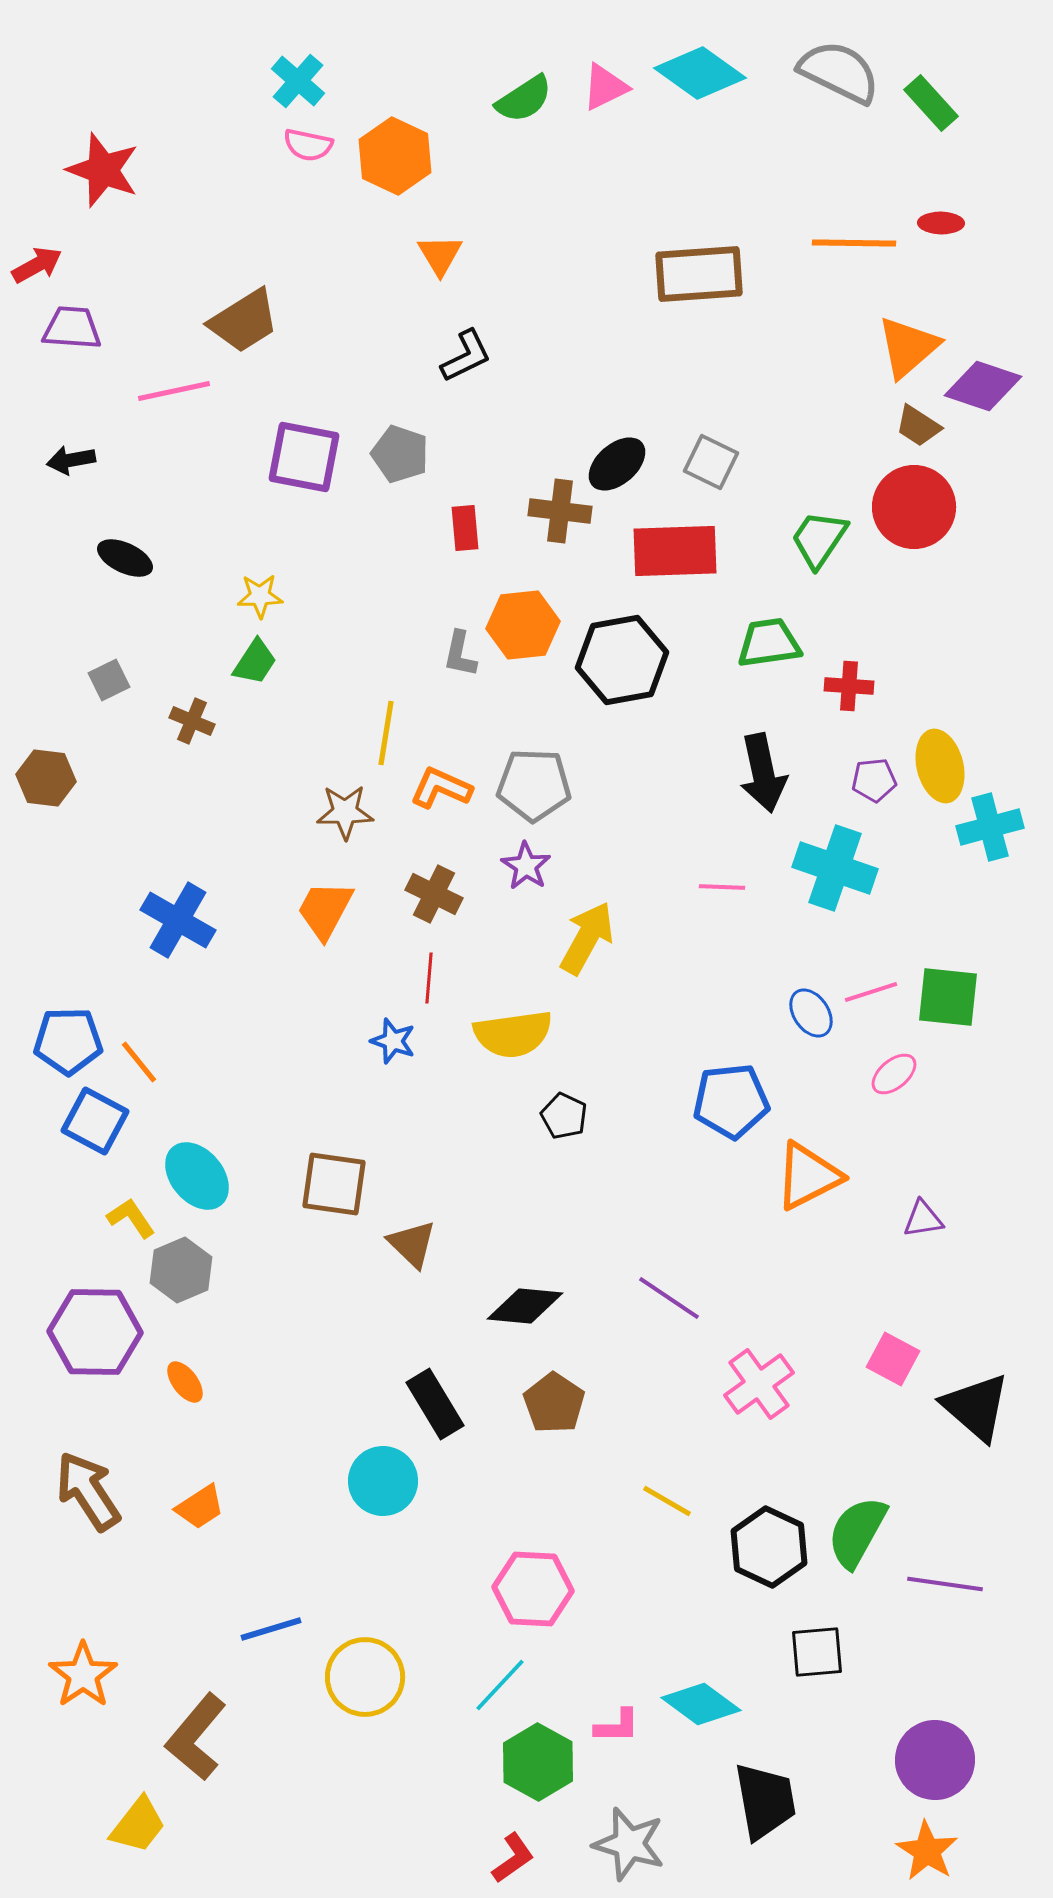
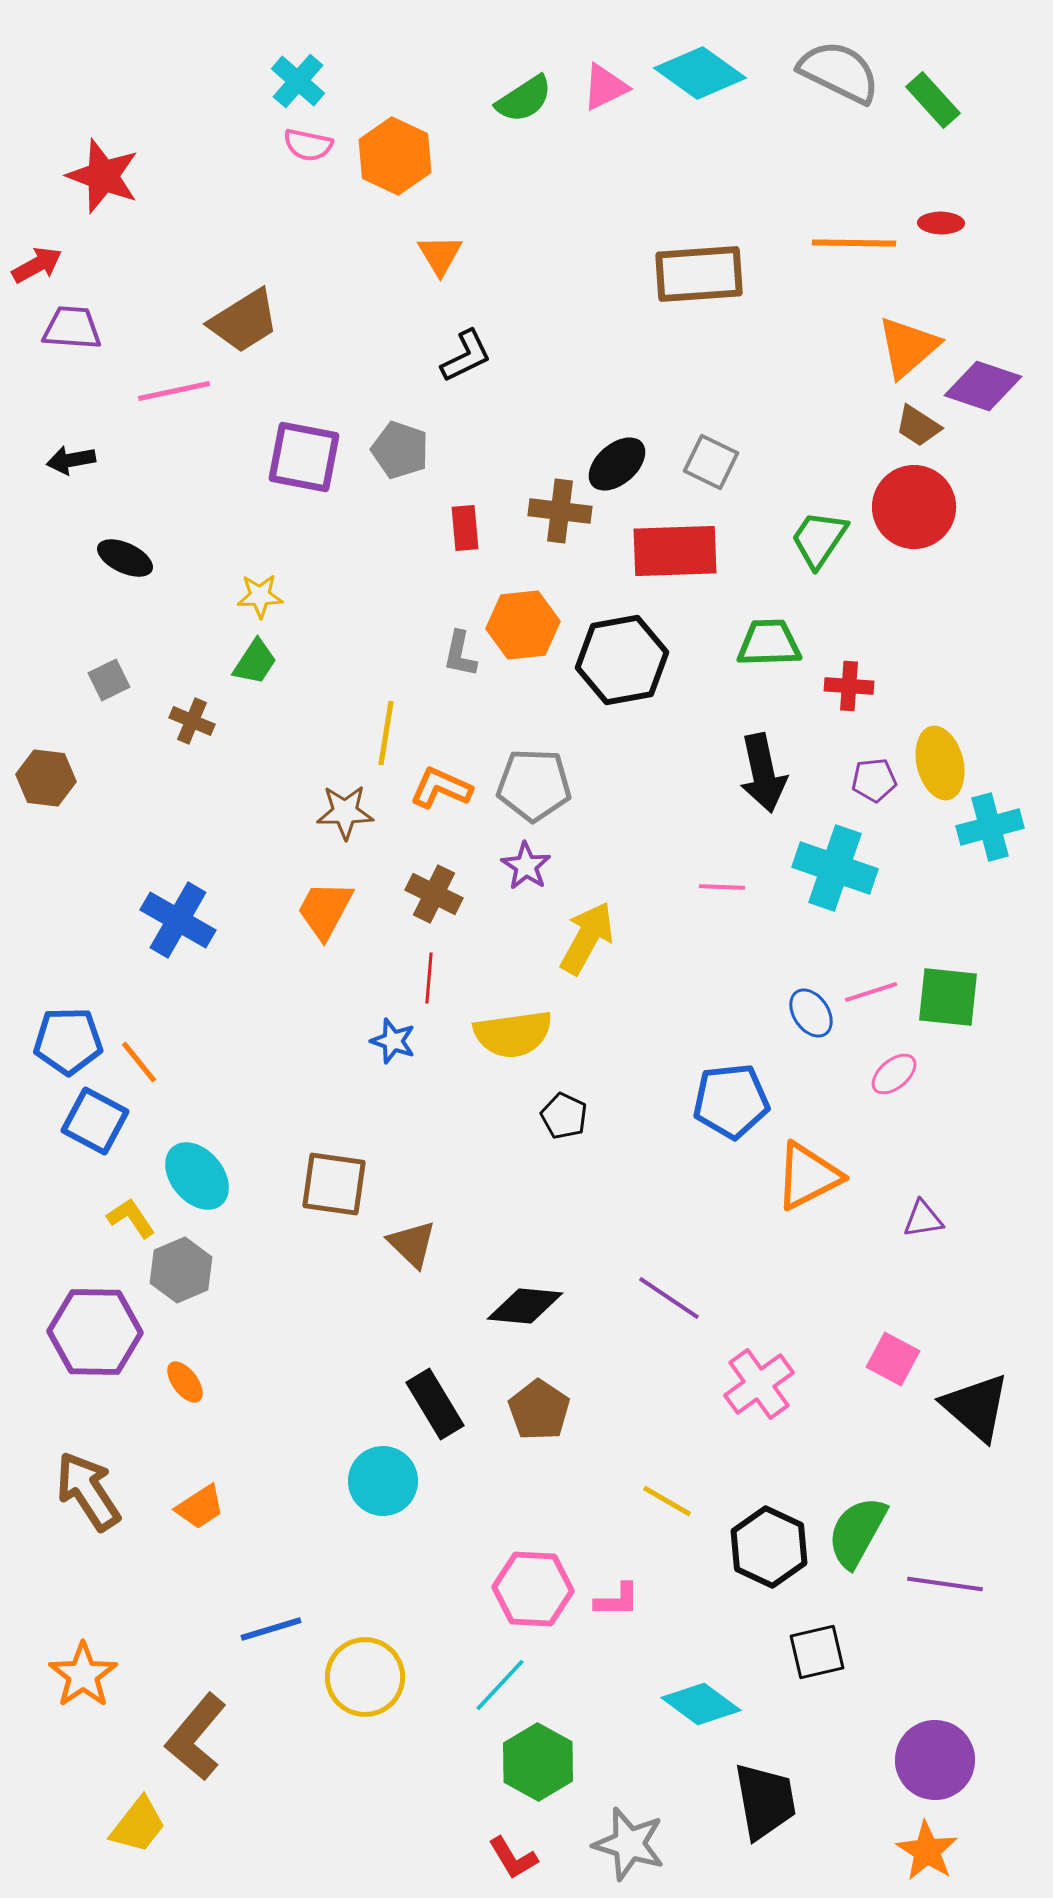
green rectangle at (931, 103): moved 2 px right, 3 px up
red star at (103, 170): moved 6 px down
gray pentagon at (400, 454): moved 4 px up
green trapezoid at (769, 643): rotated 6 degrees clockwise
yellow ellipse at (940, 766): moved 3 px up
brown pentagon at (554, 1403): moved 15 px left, 7 px down
black square at (817, 1652): rotated 8 degrees counterclockwise
pink L-shape at (617, 1726): moved 126 px up
red L-shape at (513, 1858): rotated 94 degrees clockwise
